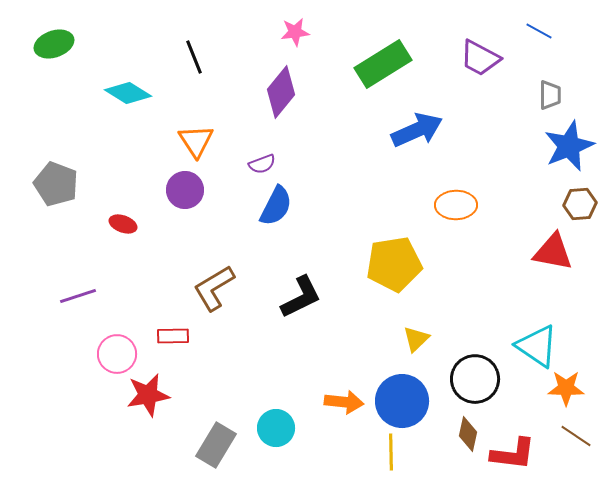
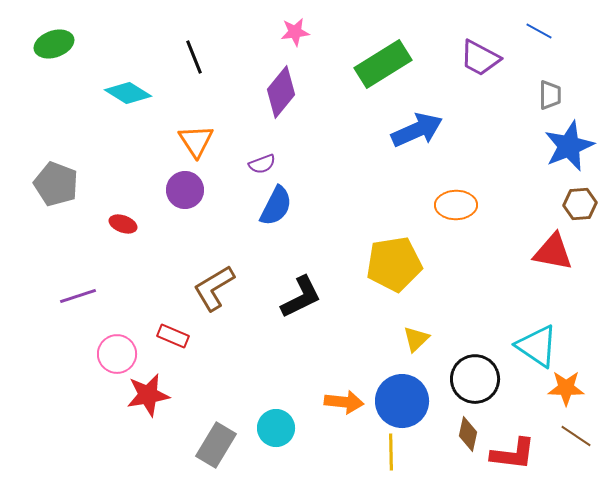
red rectangle: rotated 24 degrees clockwise
